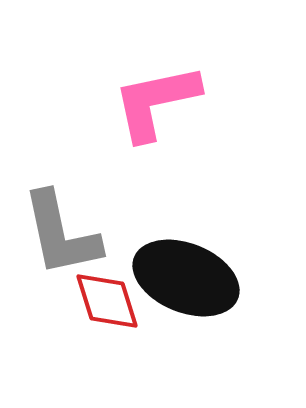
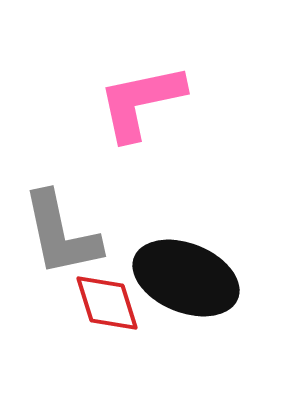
pink L-shape: moved 15 px left
red diamond: moved 2 px down
